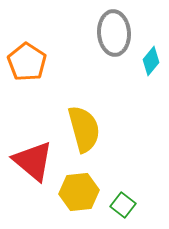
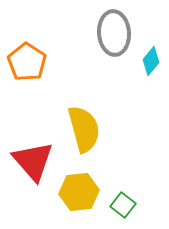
red triangle: rotated 9 degrees clockwise
